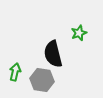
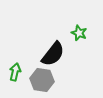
green star: rotated 28 degrees counterclockwise
black semicircle: rotated 128 degrees counterclockwise
